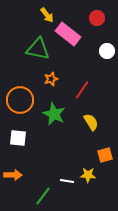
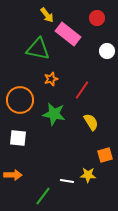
green star: rotated 15 degrees counterclockwise
